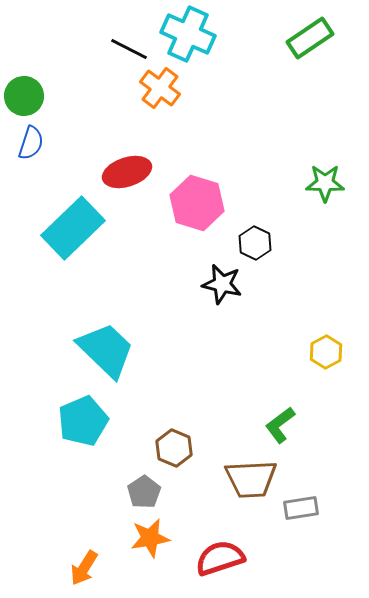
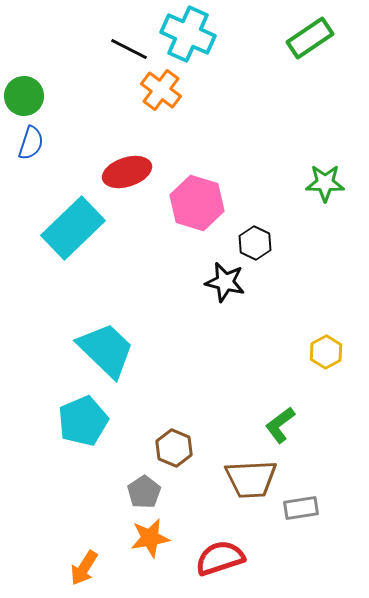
orange cross: moved 1 px right, 2 px down
black star: moved 3 px right, 2 px up
